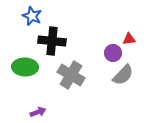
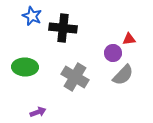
black cross: moved 11 px right, 13 px up
gray cross: moved 4 px right, 2 px down
